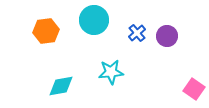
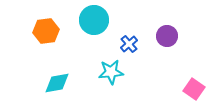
blue cross: moved 8 px left, 11 px down
cyan diamond: moved 4 px left, 3 px up
